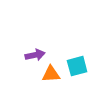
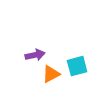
orange triangle: rotated 24 degrees counterclockwise
